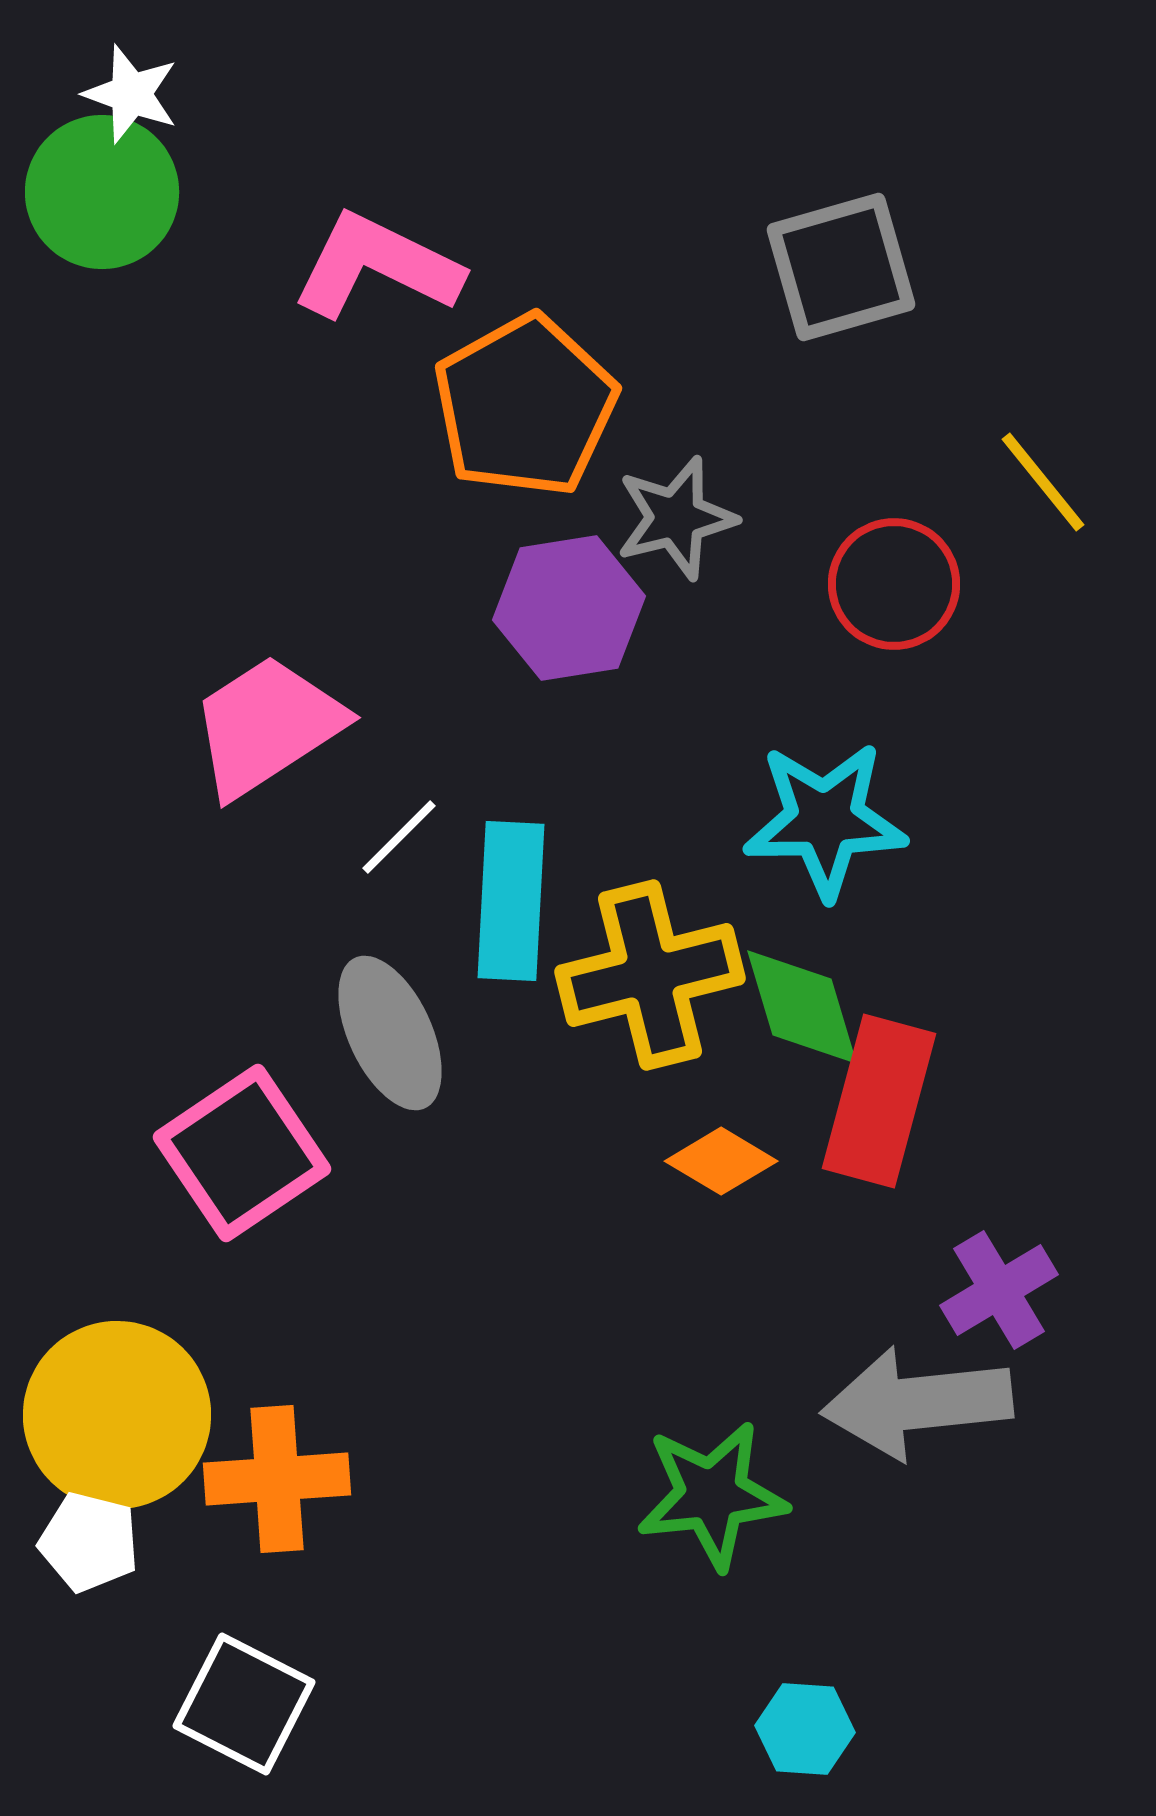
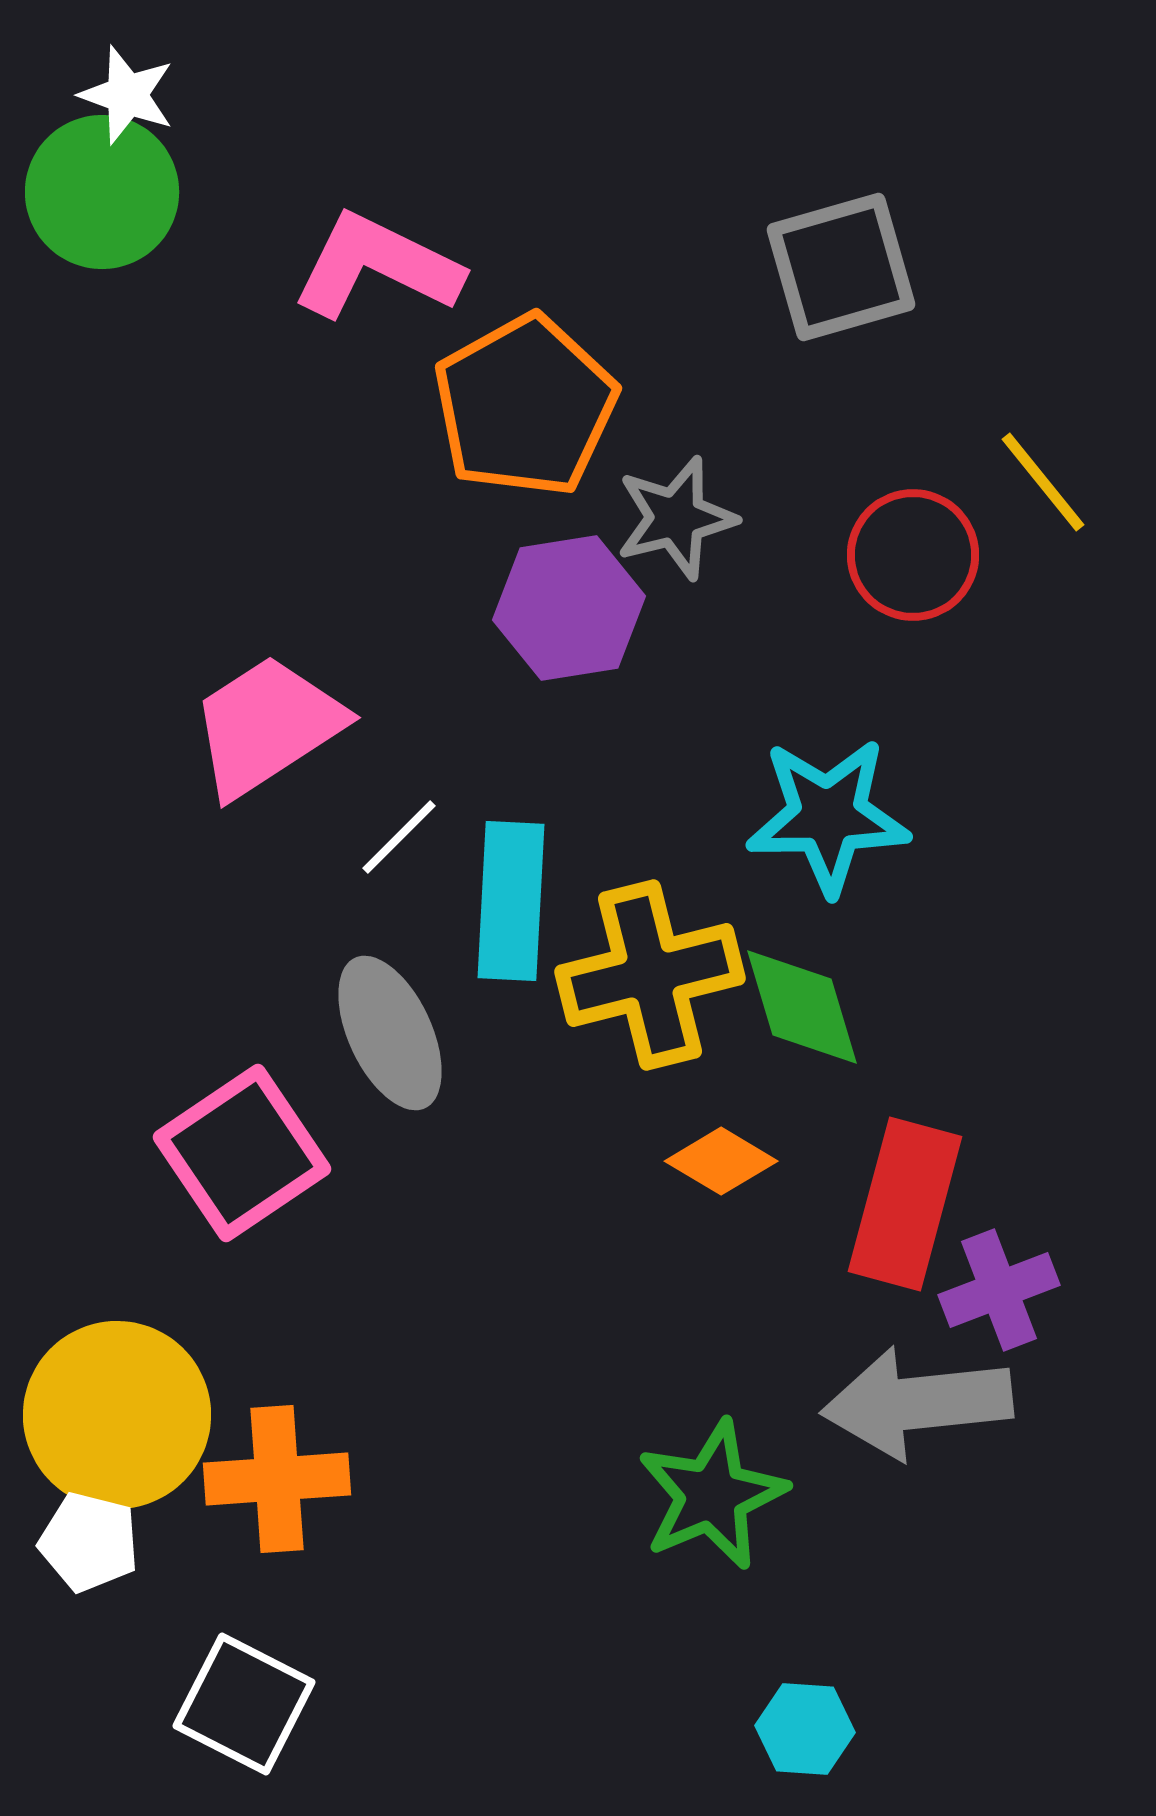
white star: moved 4 px left, 1 px down
red circle: moved 19 px right, 29 px up
cyan star: moved 3 px right, 4 px up
red rectangle: moved 26 px right, 103 px down
purple cross: rotated 10 degrees clockwise
green star: rotated 17 degrees counterclockwise
